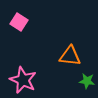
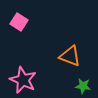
orange triangle: rotated 15 degrees clockwise
green star: moved 4 px left, 5 px down
